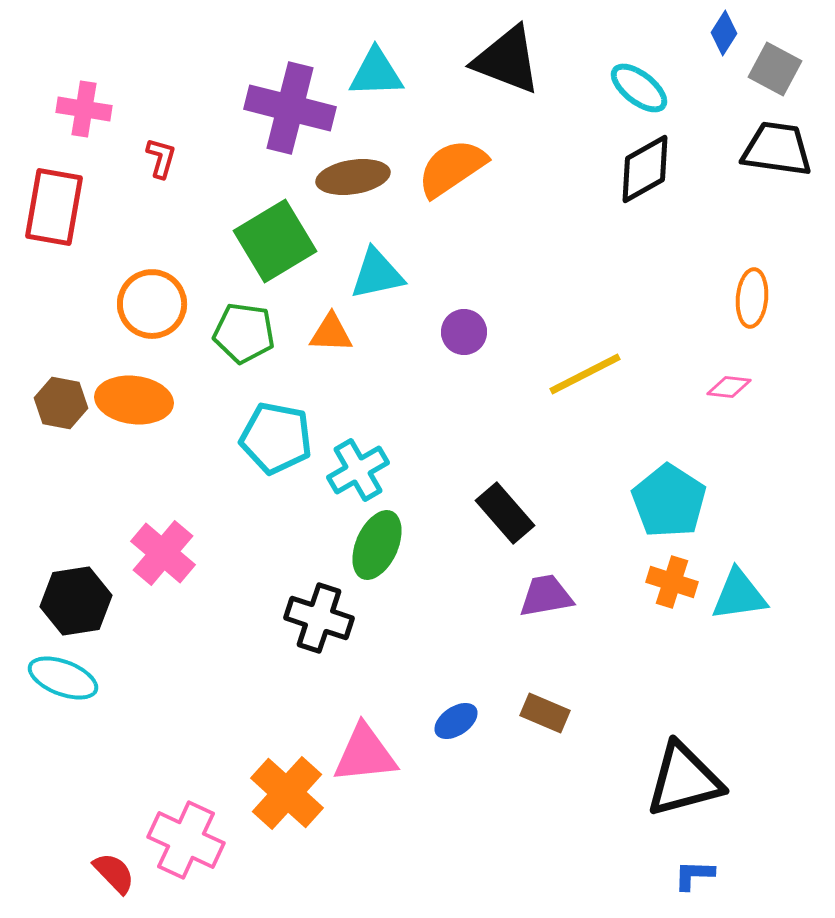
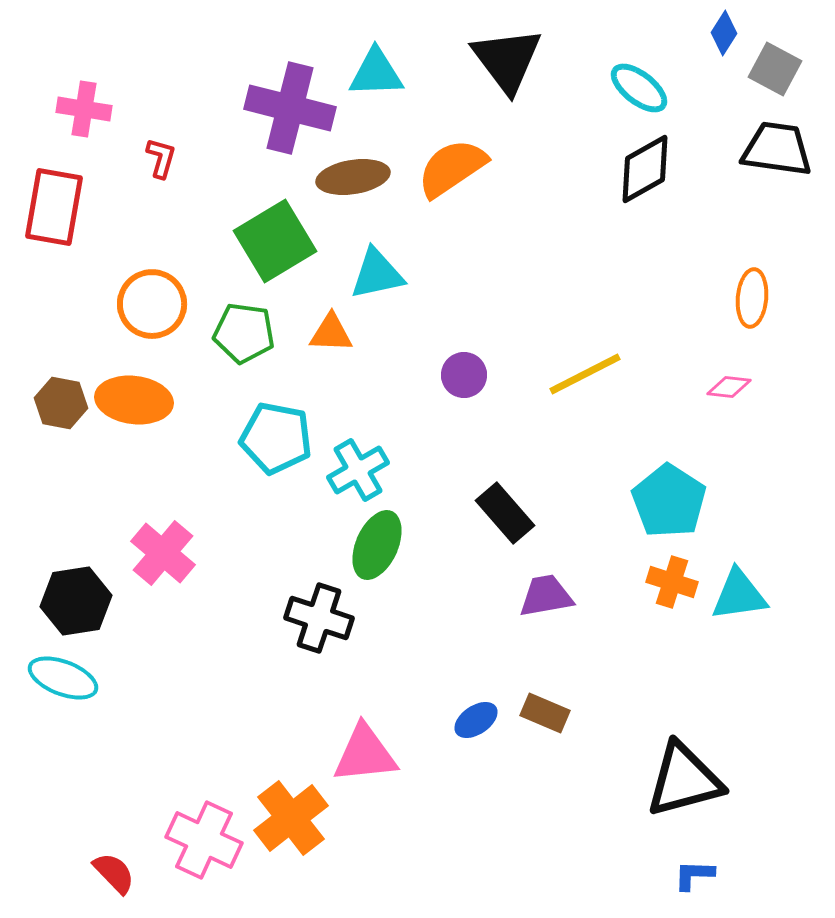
black triangle at (507, 60): rotated 32 degrees clockwise
purple circle at (464, 332): moved 43 px down
blue ellipse at (456, 721): moved 20 px right, 1 px up
orange cross at (287, 793): moved 4 px right, 25 px down; rotated 10 degrees clockwise
pink cross at (186, 840): moved 18 px right
